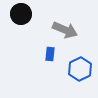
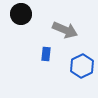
blue rectangle: moved 4 px left
blue hexagon: moved 2 px right, 3 px up
